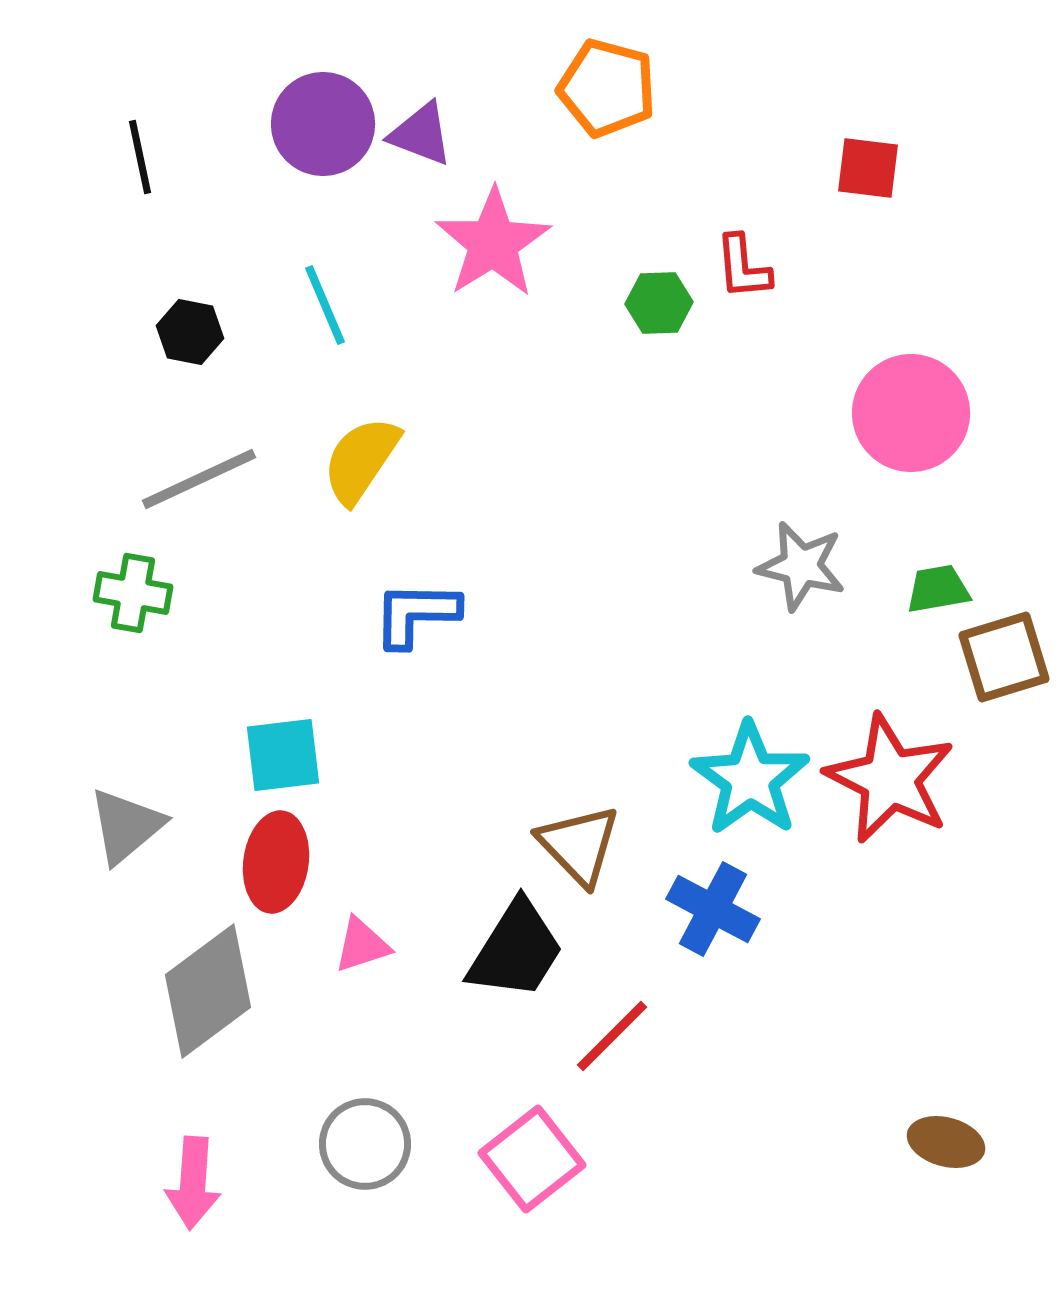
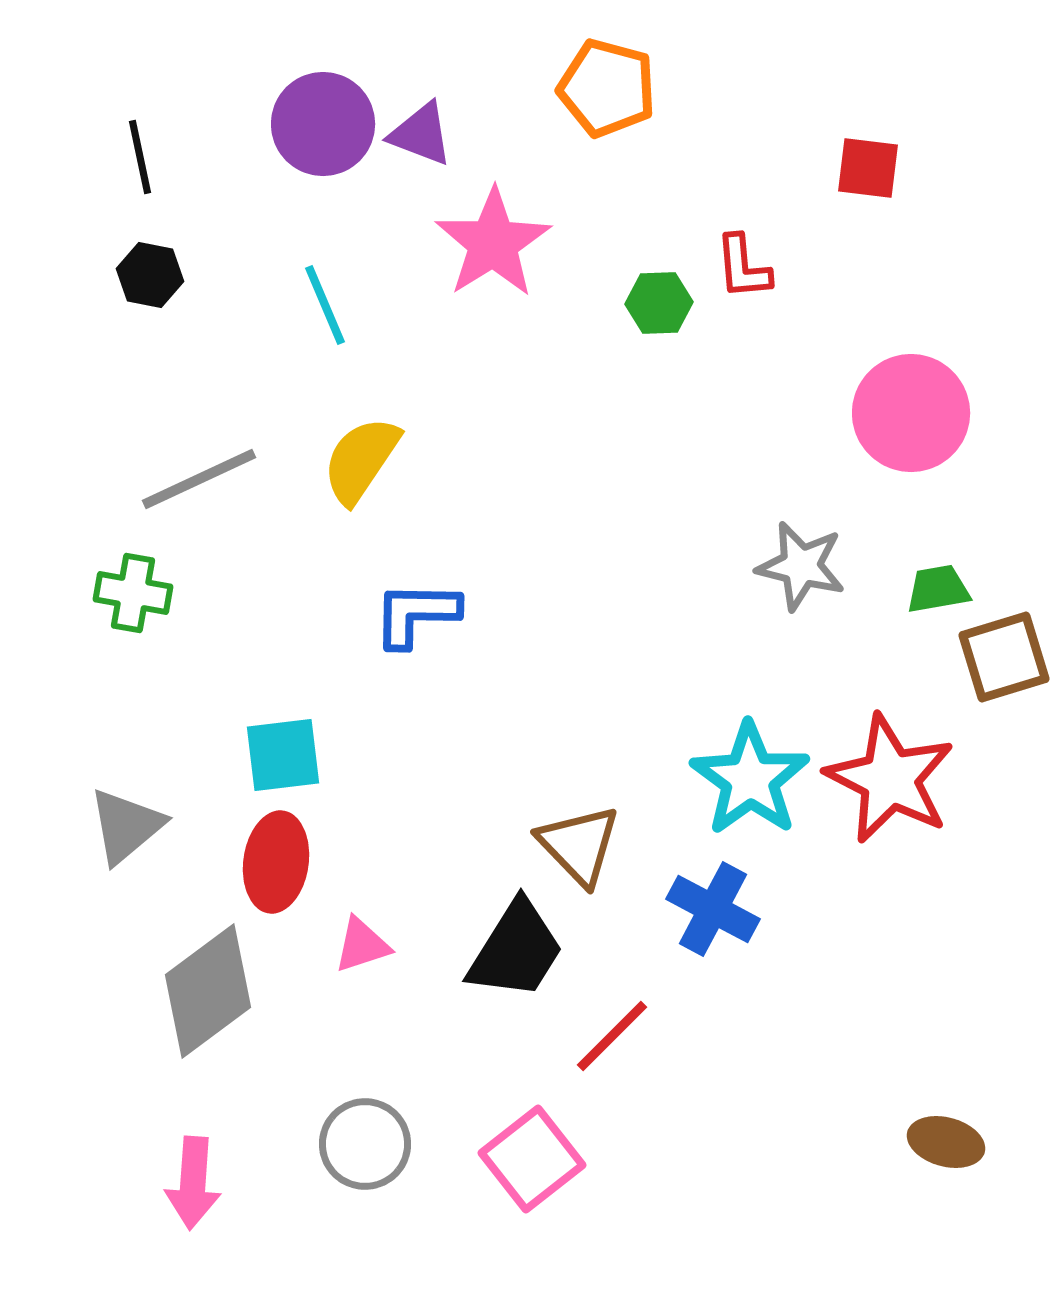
black hexagon: moved 40 px left, 57 px up
